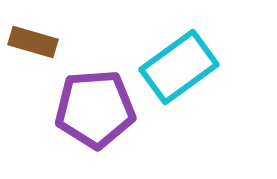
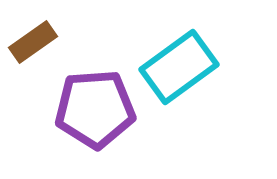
brown rectangle: rotated 51 degrees counterclockwise
